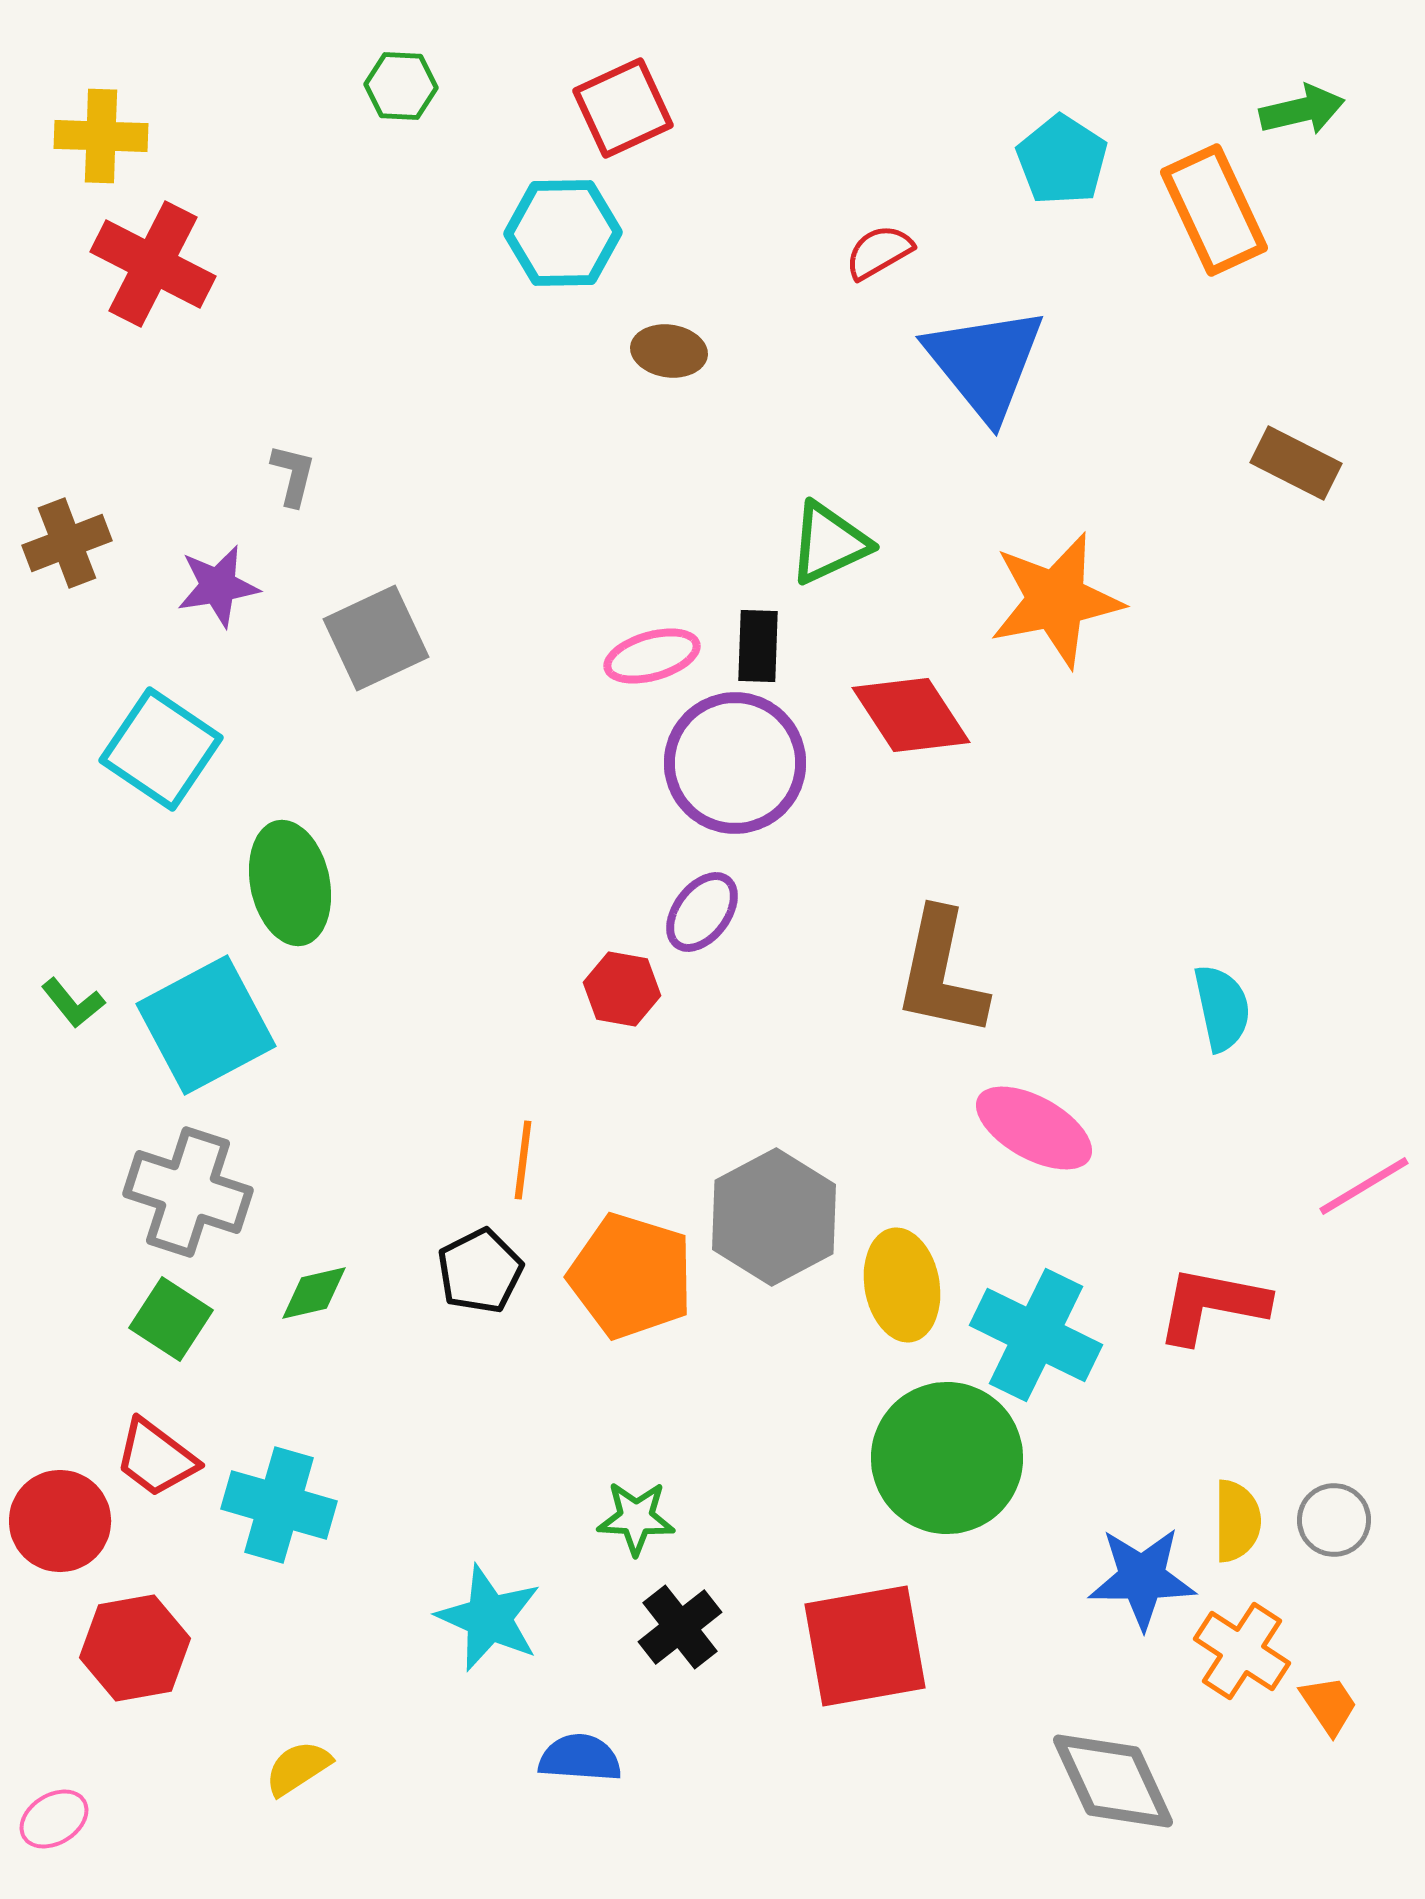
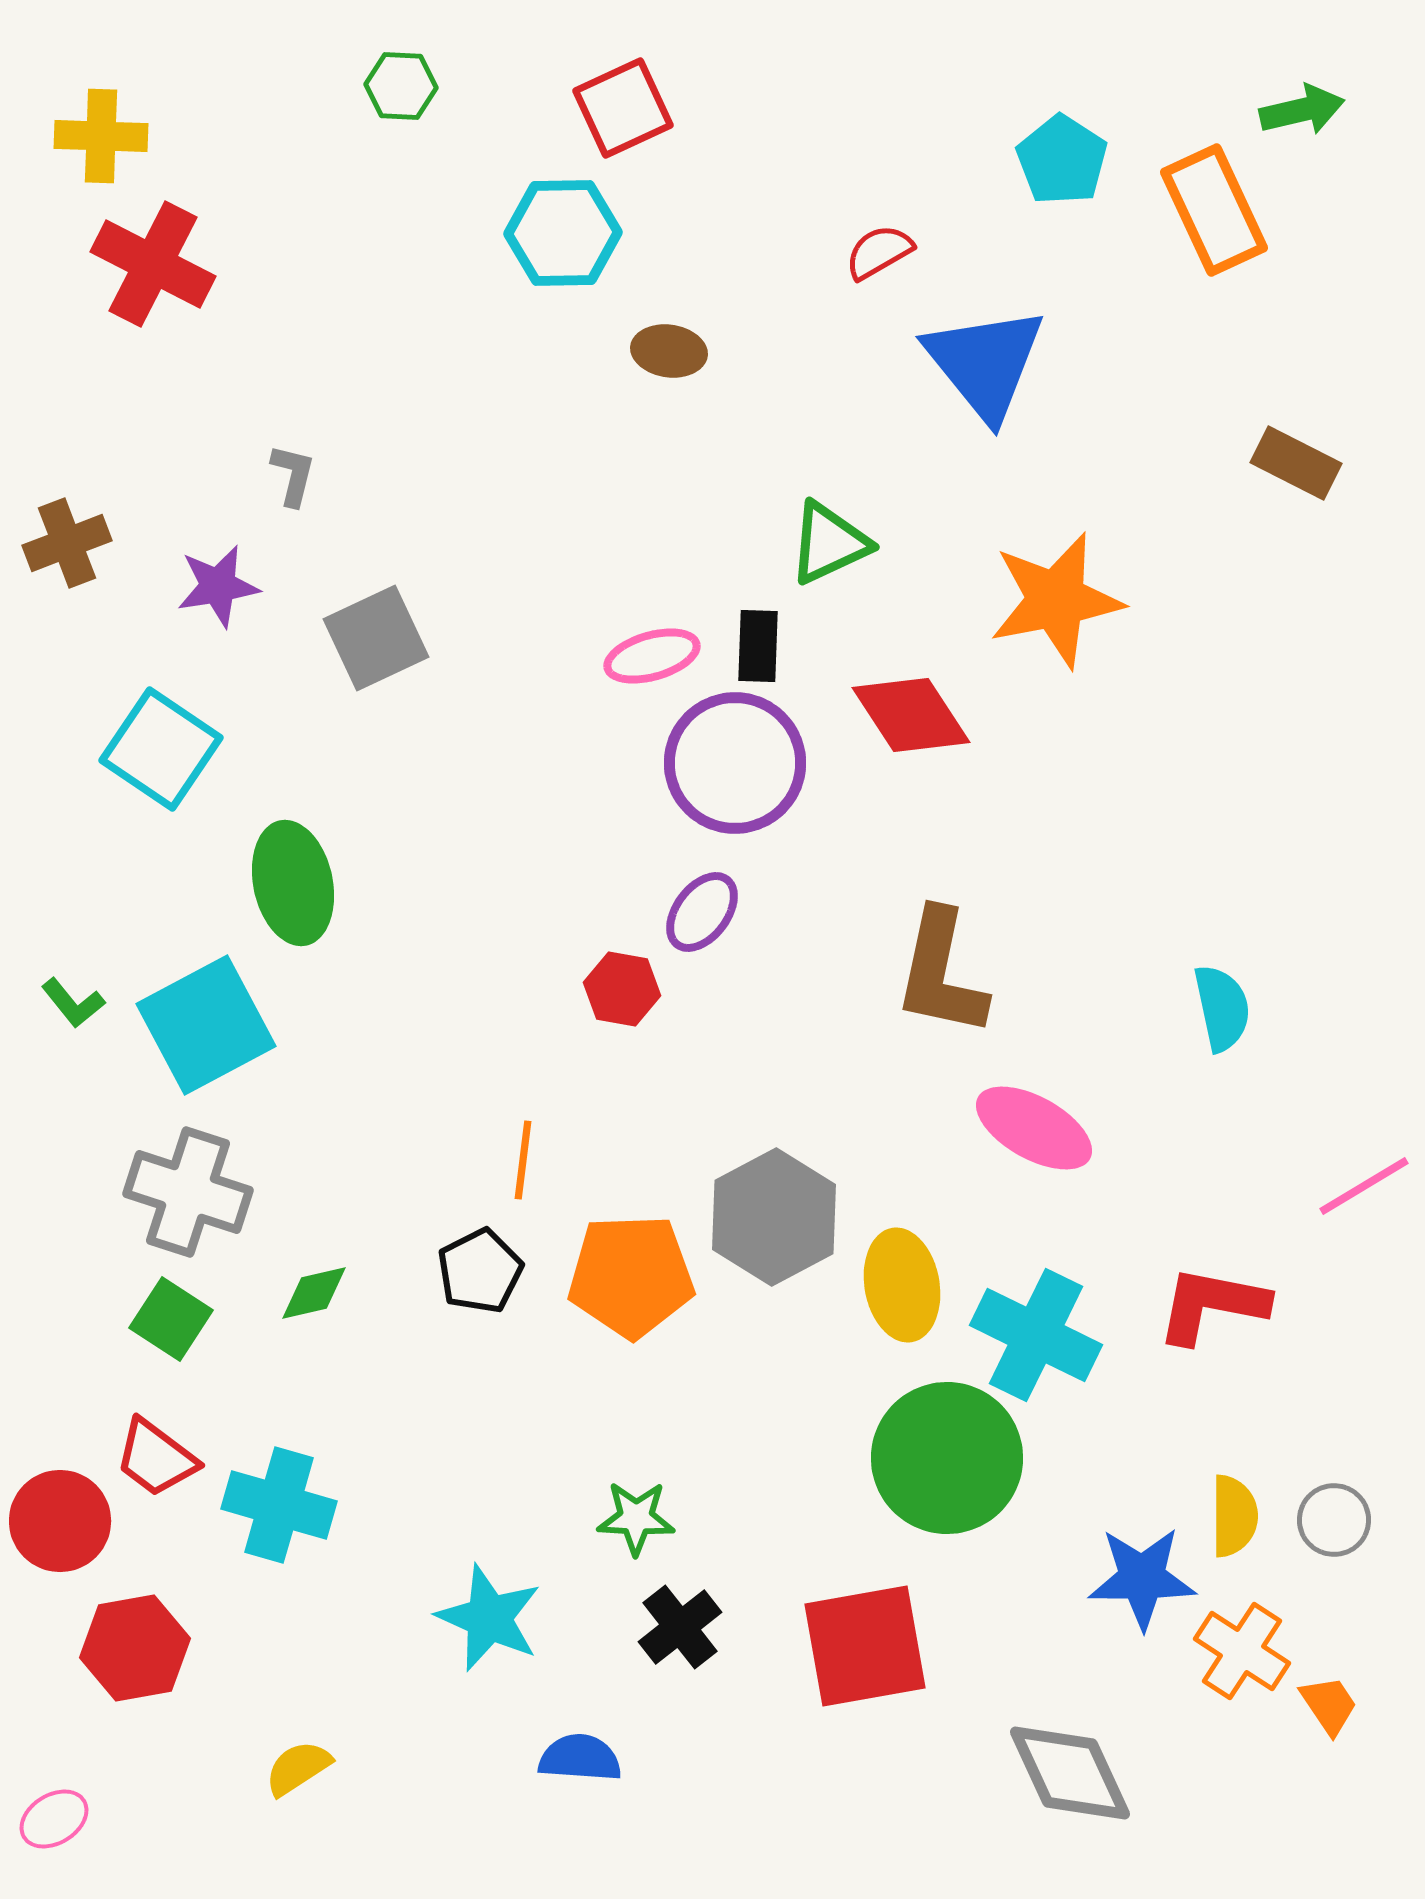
green ellipse at (290, 883): moved 3 px right
orange pentagon at (631, 1276): rotated 19 degrees counterclockwise
yellow semicircle at (1237, 1521): moved 3 px left, 5 px up
gray diamond at (1113, 1781): moved 43 px left, 8 px up
